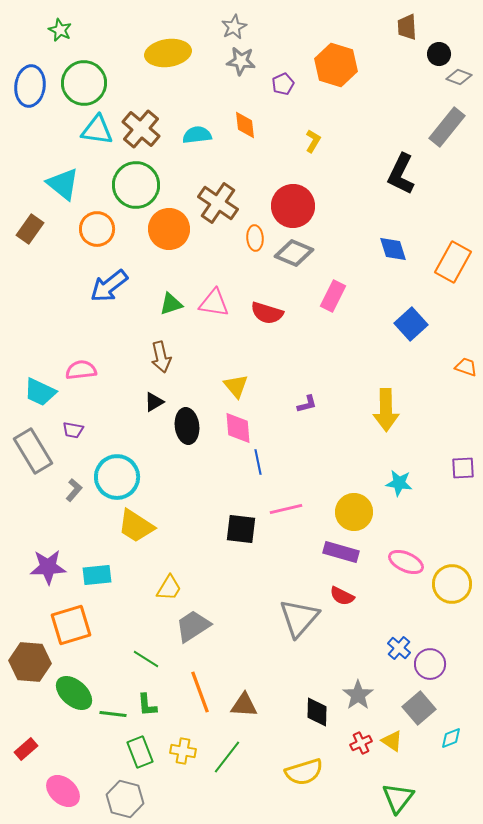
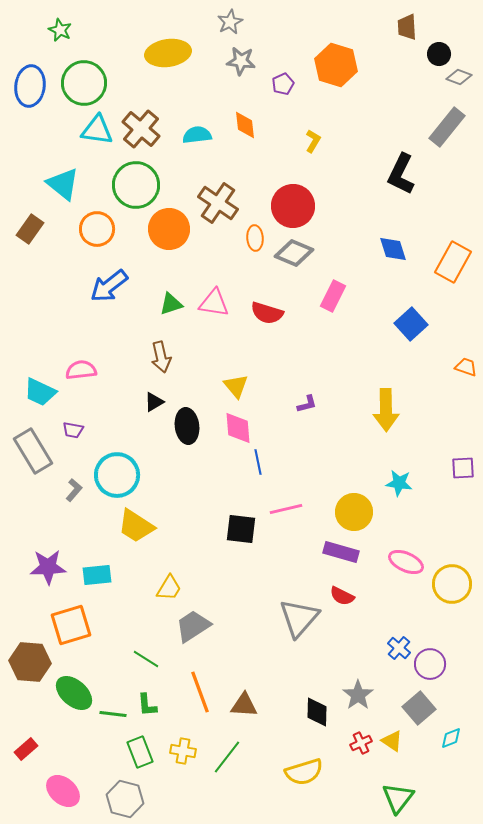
gray star at (234, 27): moved 4 px left, 5 px up
cyan circle at (117, 477): moved 2 px up
